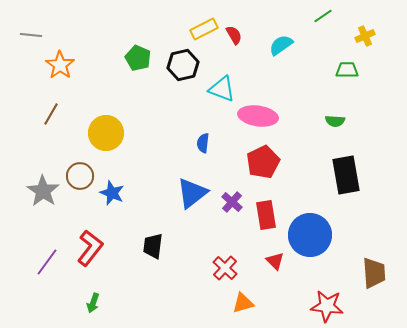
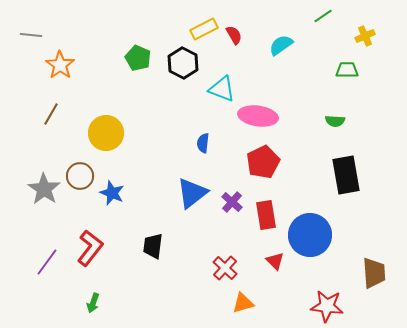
black hexagon: moved 2 px up; rotated 20 degrees counterclockwise
gray star: moved 1 px right, 2 px up
